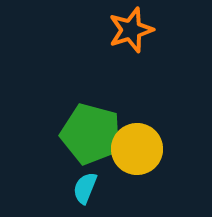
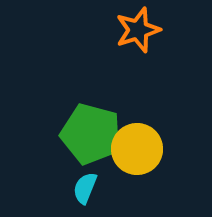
orange star: moved 7 px right
